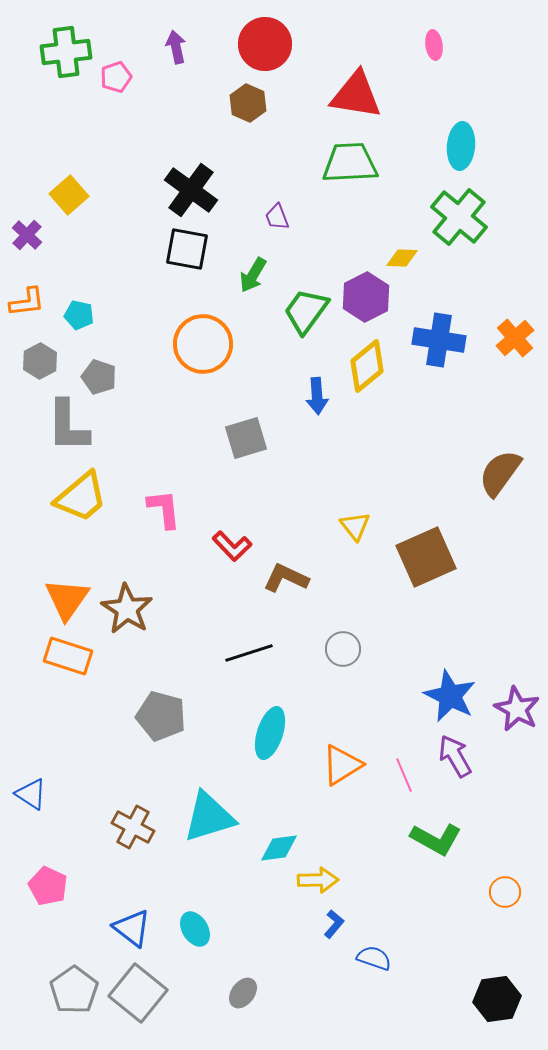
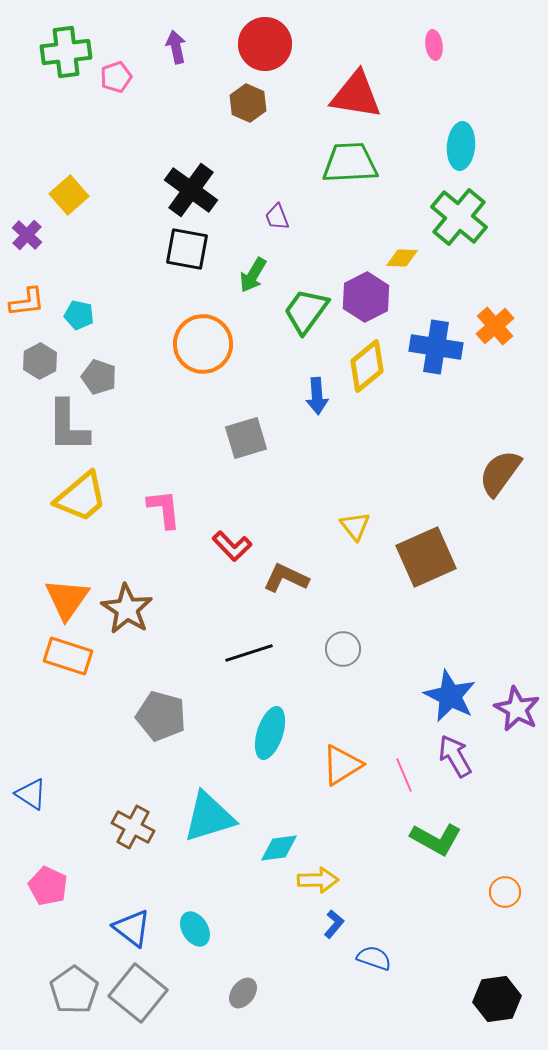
orange cross at (515, 338): moved 20 px left, 12 px up
blue cross at (439, 340): moved 3 px left, 7 px down
